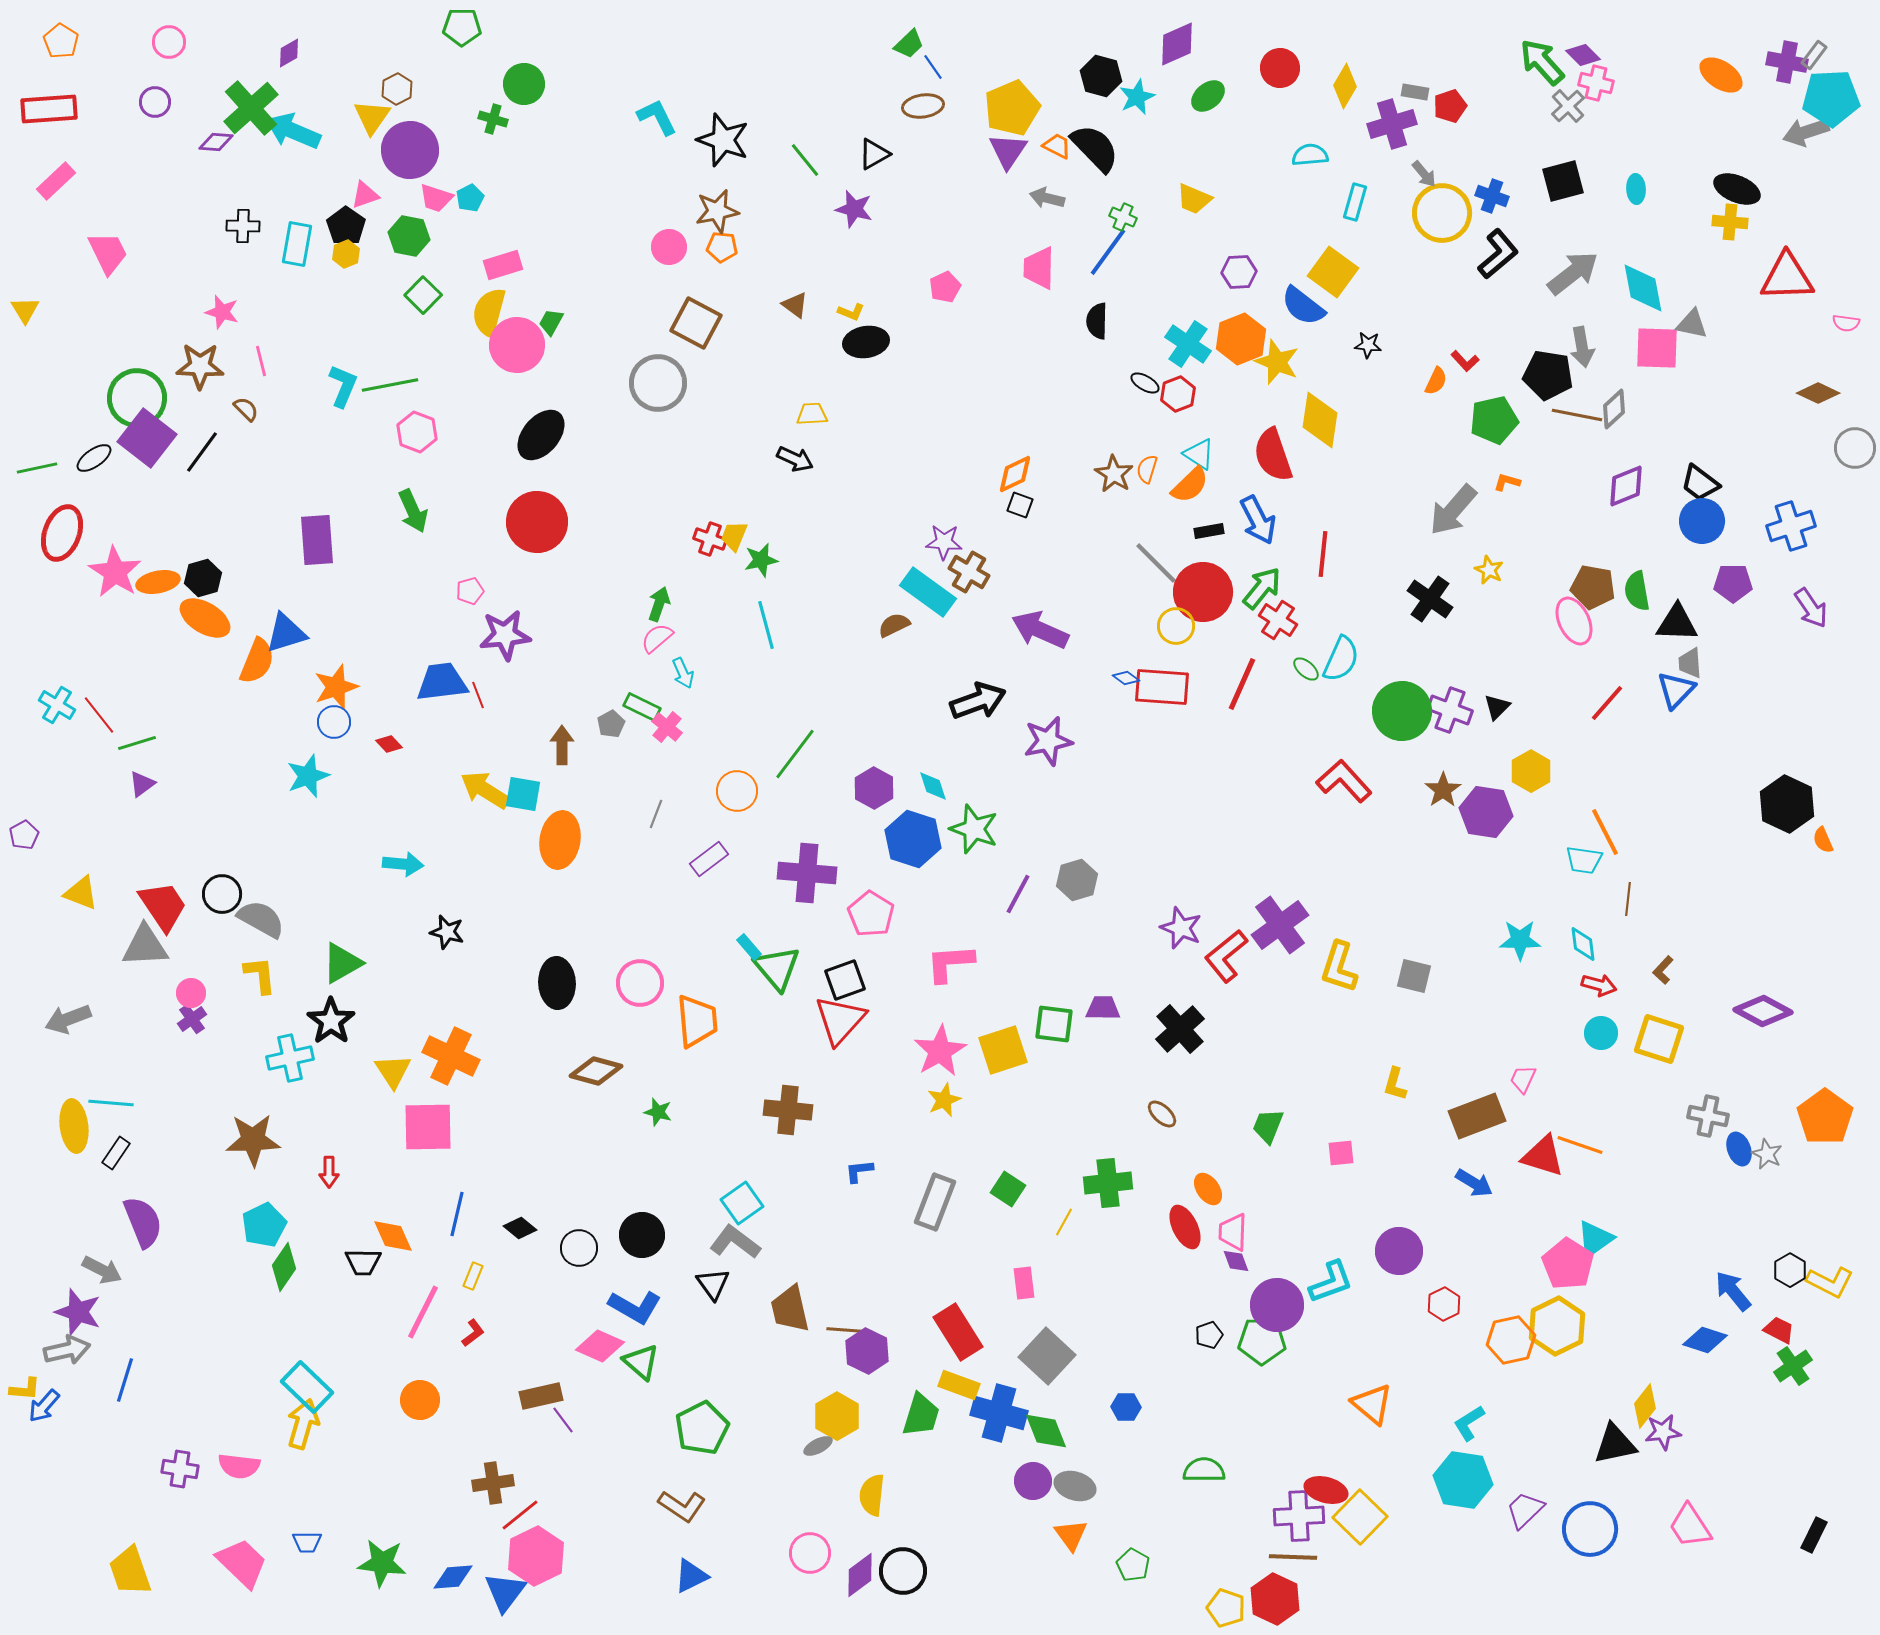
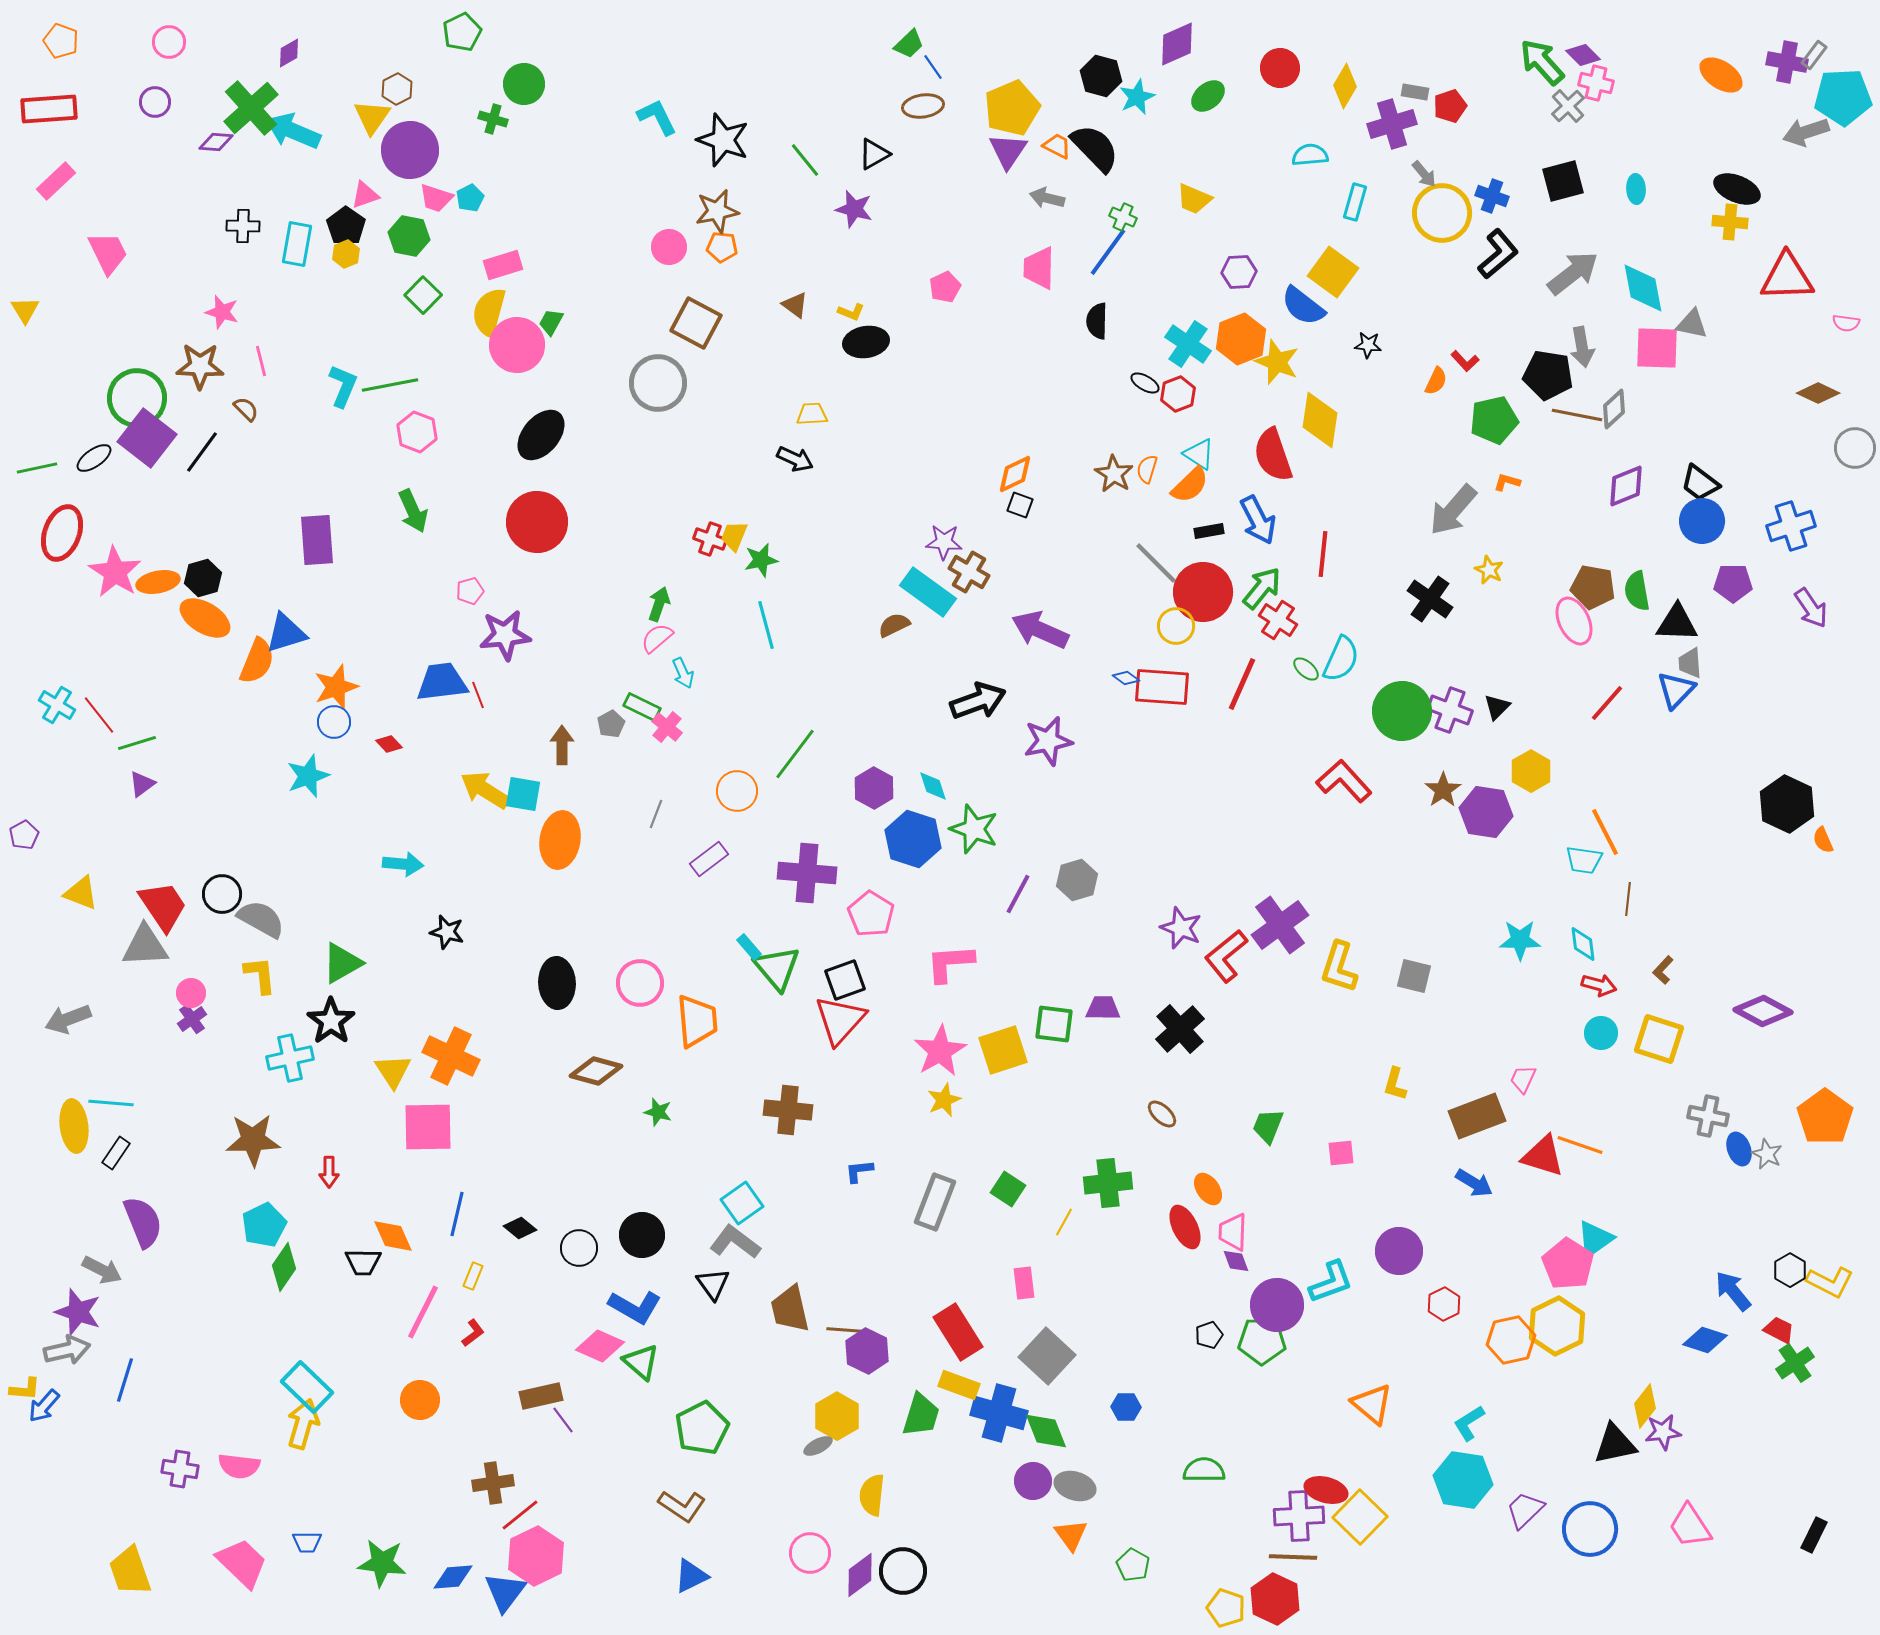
green pentagon at (462, 27): moved 5 px down; rotated 27 degrees counterclockwise
orange pentagon at (61, 41): rotated 12 degrees counterclockwise
cyan pentagon at (1831, 98): moved 12 px right, 1 px up
green cross at (1793, 1366): moved 2 px right, 3 px up
